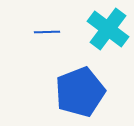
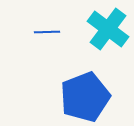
blue pentagon: moved 5 px right, 5 px down
